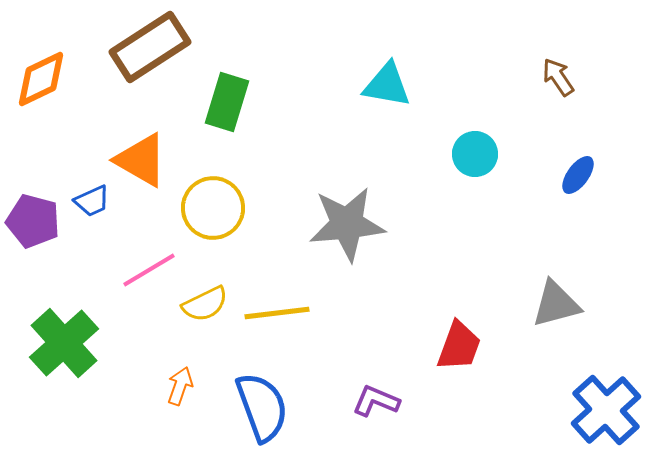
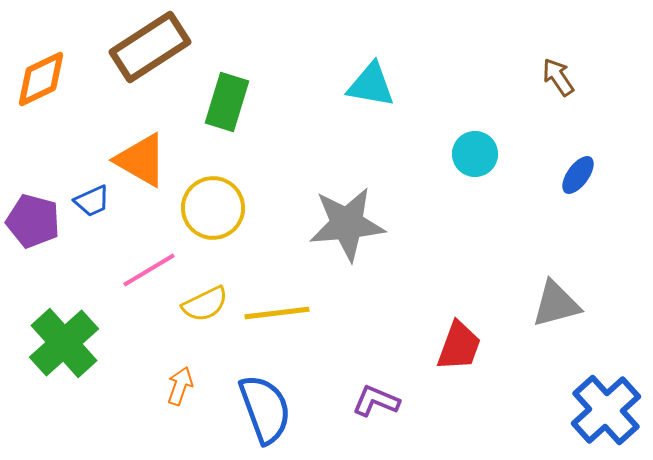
cyan triangle: moved 16 px left
blue semicircle: moved 3 px right, 2 px down
